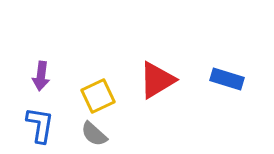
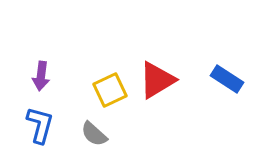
blue rectangle: rotated 16 degrees clockwise
yellow square: moved 12 px right, 6 px up
blue L-shape: rotated 6 degrees clockwise
